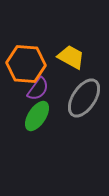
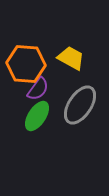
yellow trapezoid: moved 1 px down
gray ellipse: moved 4 px left, 7 px down
